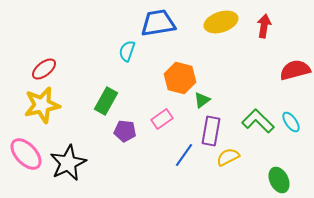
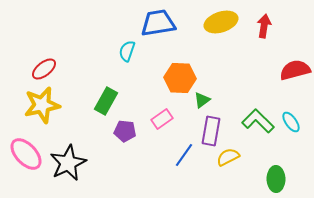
orange hexagon: rotated 12 degrees counterclockwise
green ellipse: moved 3 px left, 1 px up; rotated 25 degrees clockwise
